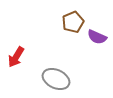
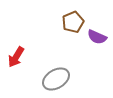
gray ellipse: rotated 56 degrees counterclockwise
